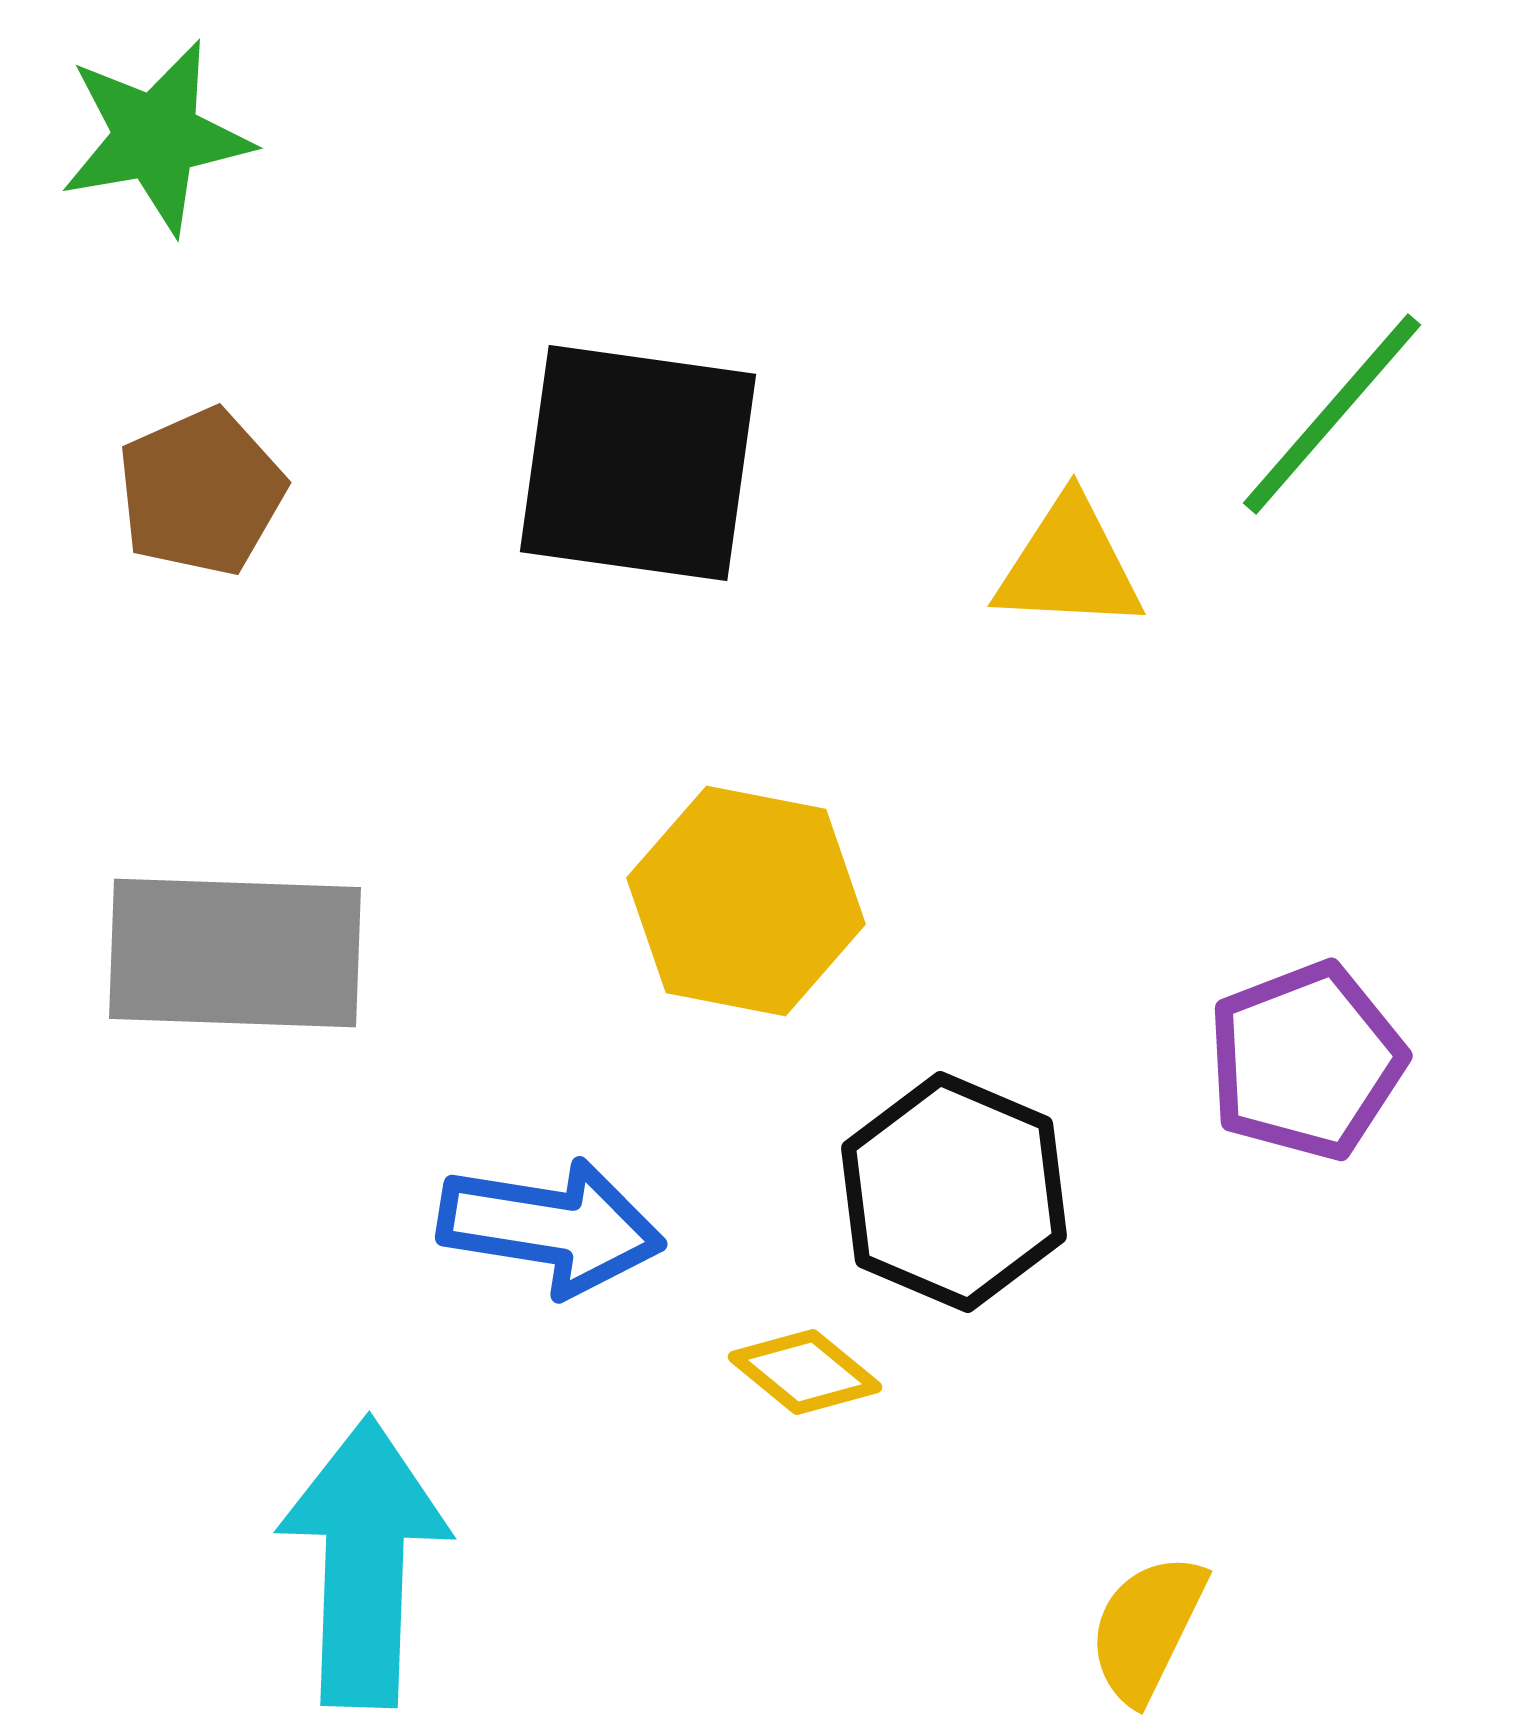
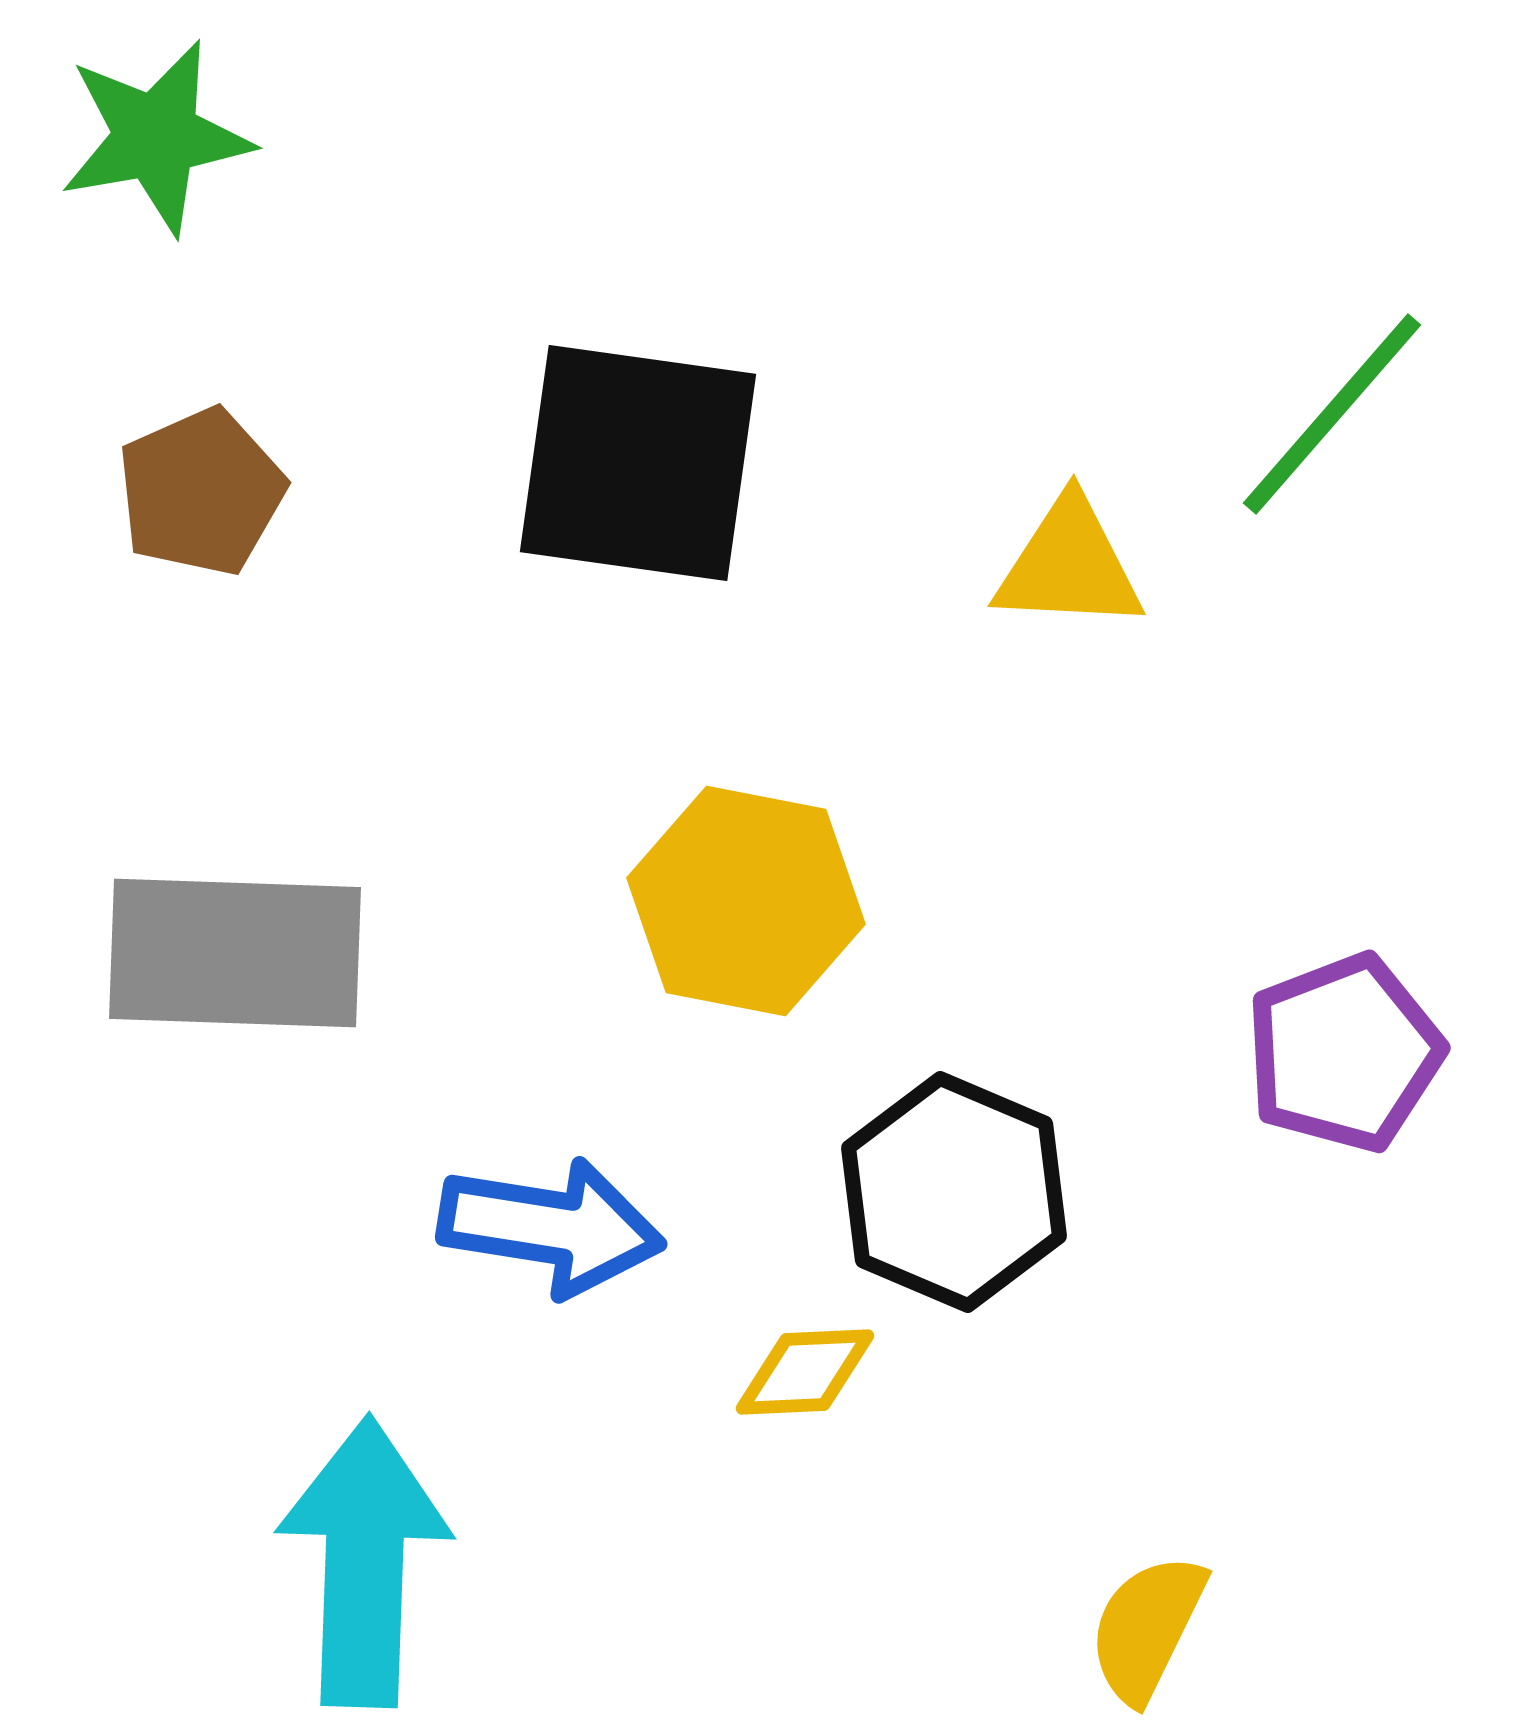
purple pentagon: moved 38 px right, 8 px up
yellow diamond: rotated 42 degrees counterclockwise
